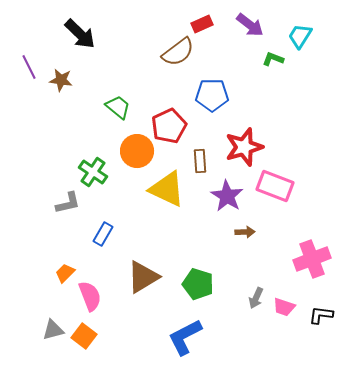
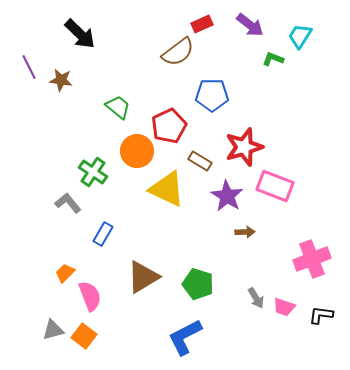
brown rectangle: rotated 55 degrees counterclockwise
gray L-shape: rotated 116 degrees counterclockwise
gray arrow: rotated 55 degrees counterclockwise
